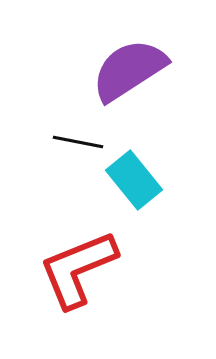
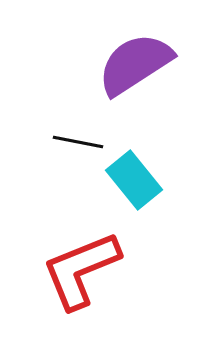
purple semicircle: moved 6 px right, 6 px up
red L-shape: moved 3 px right, 1 px down
